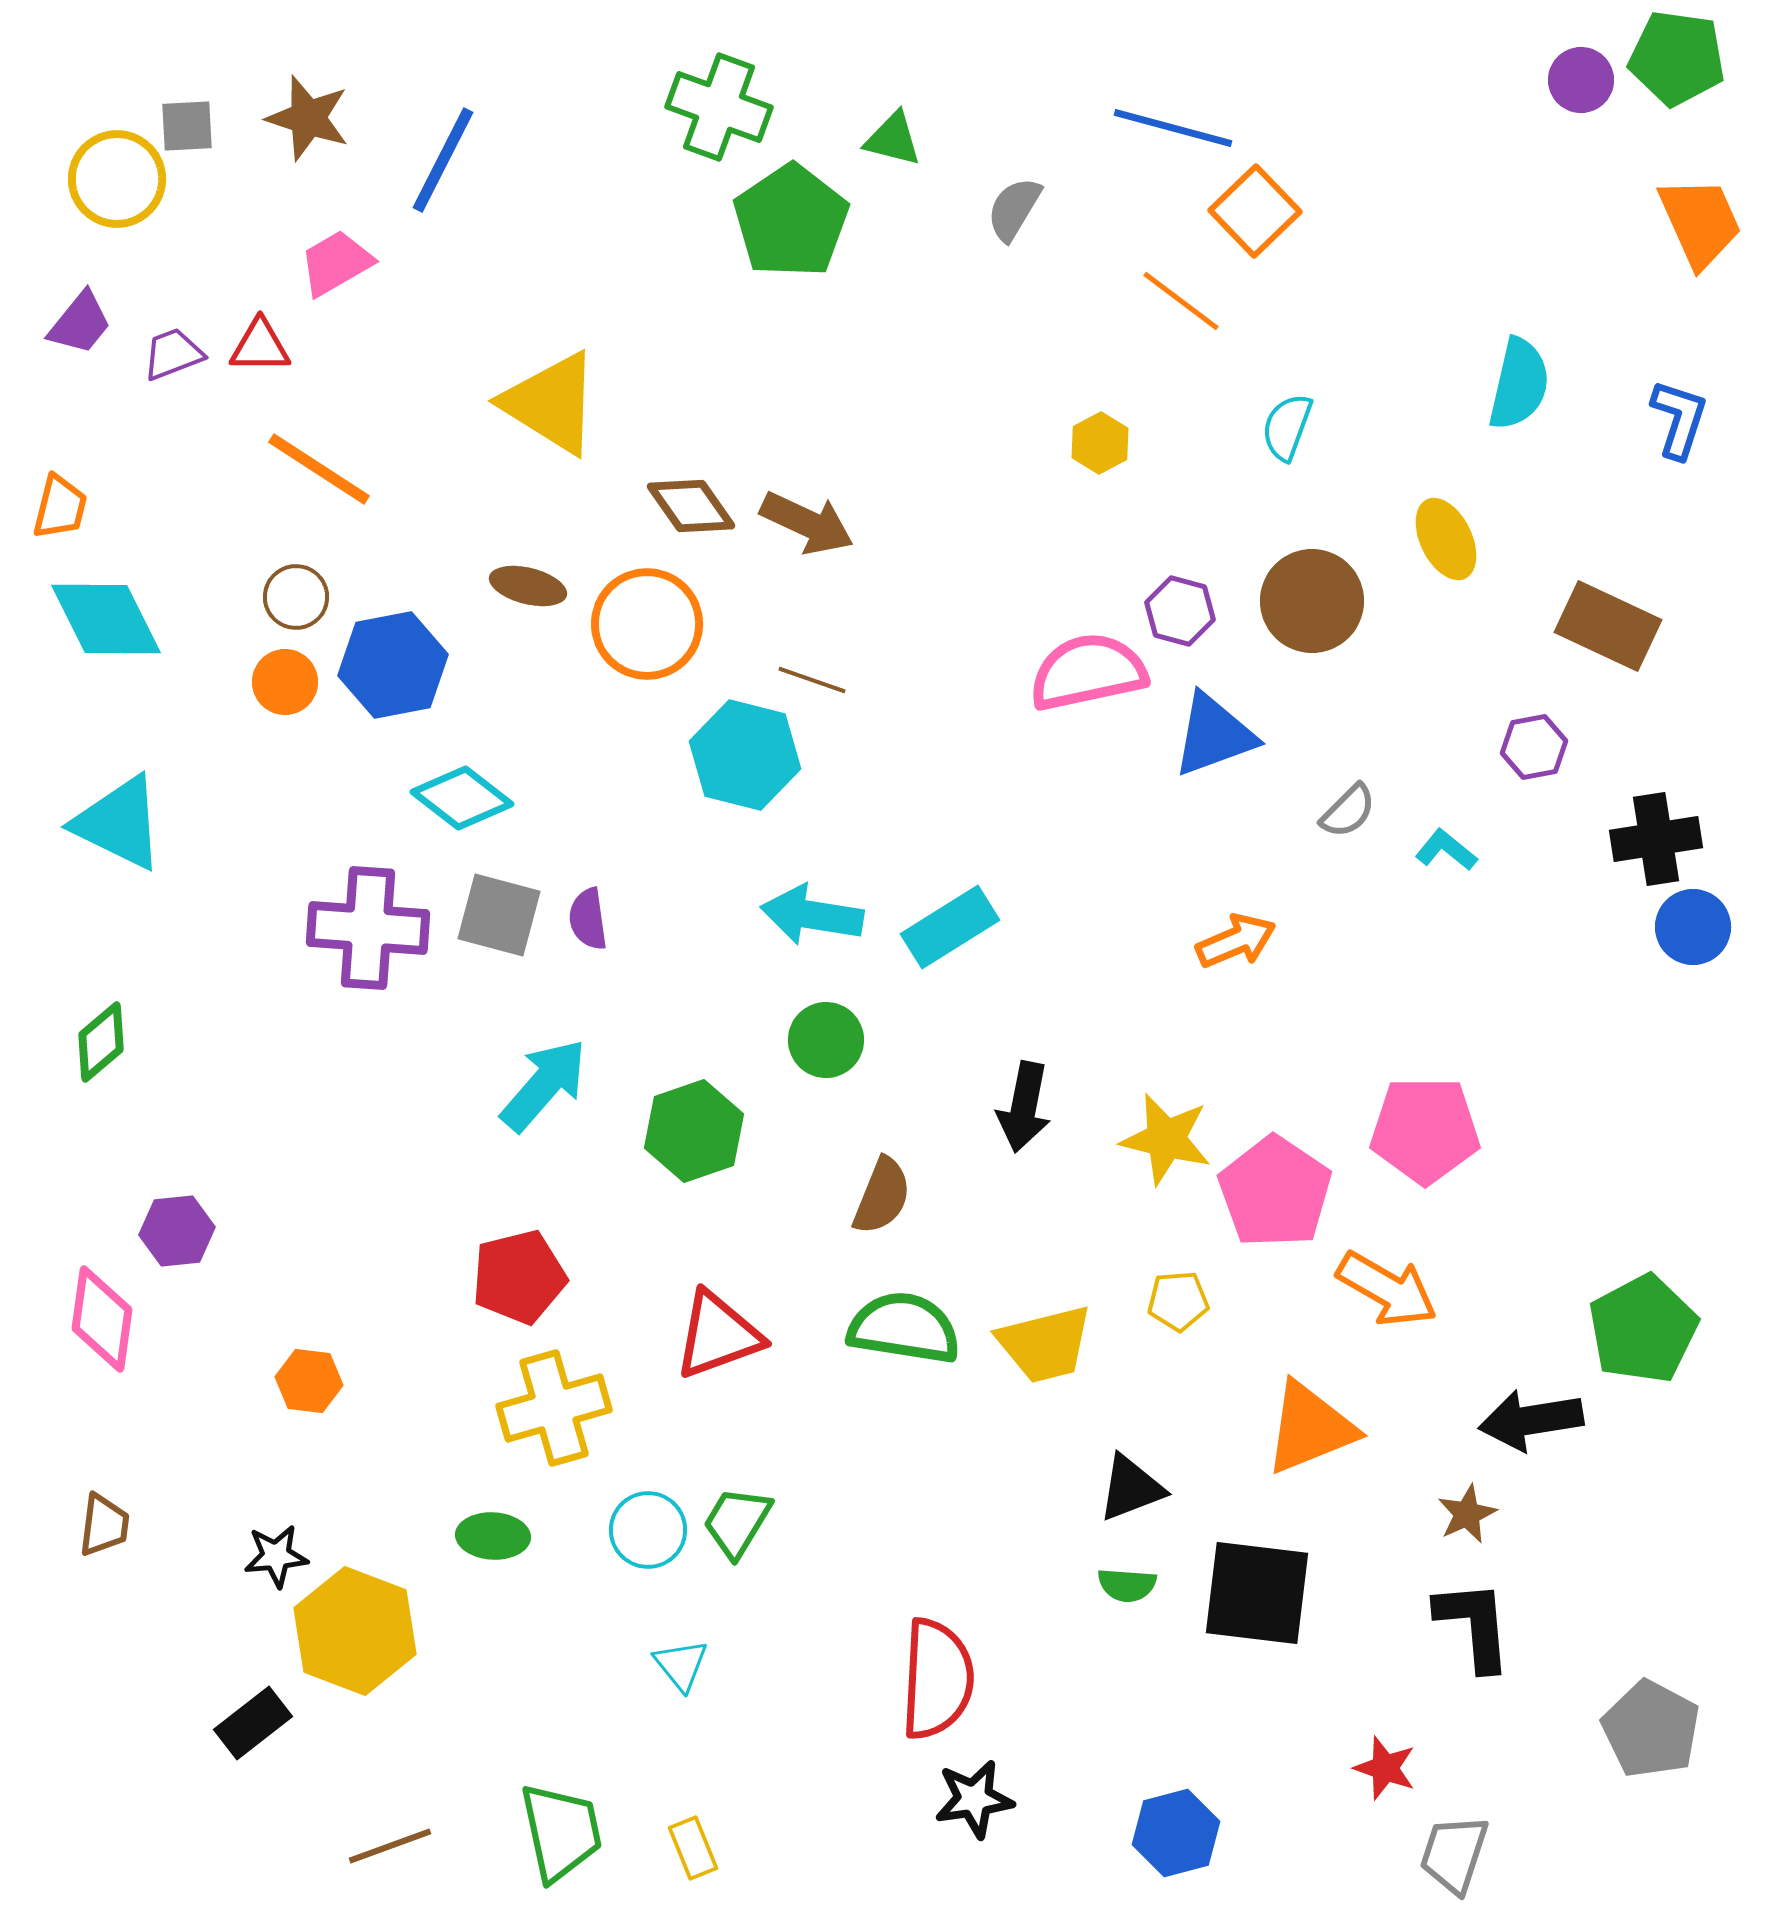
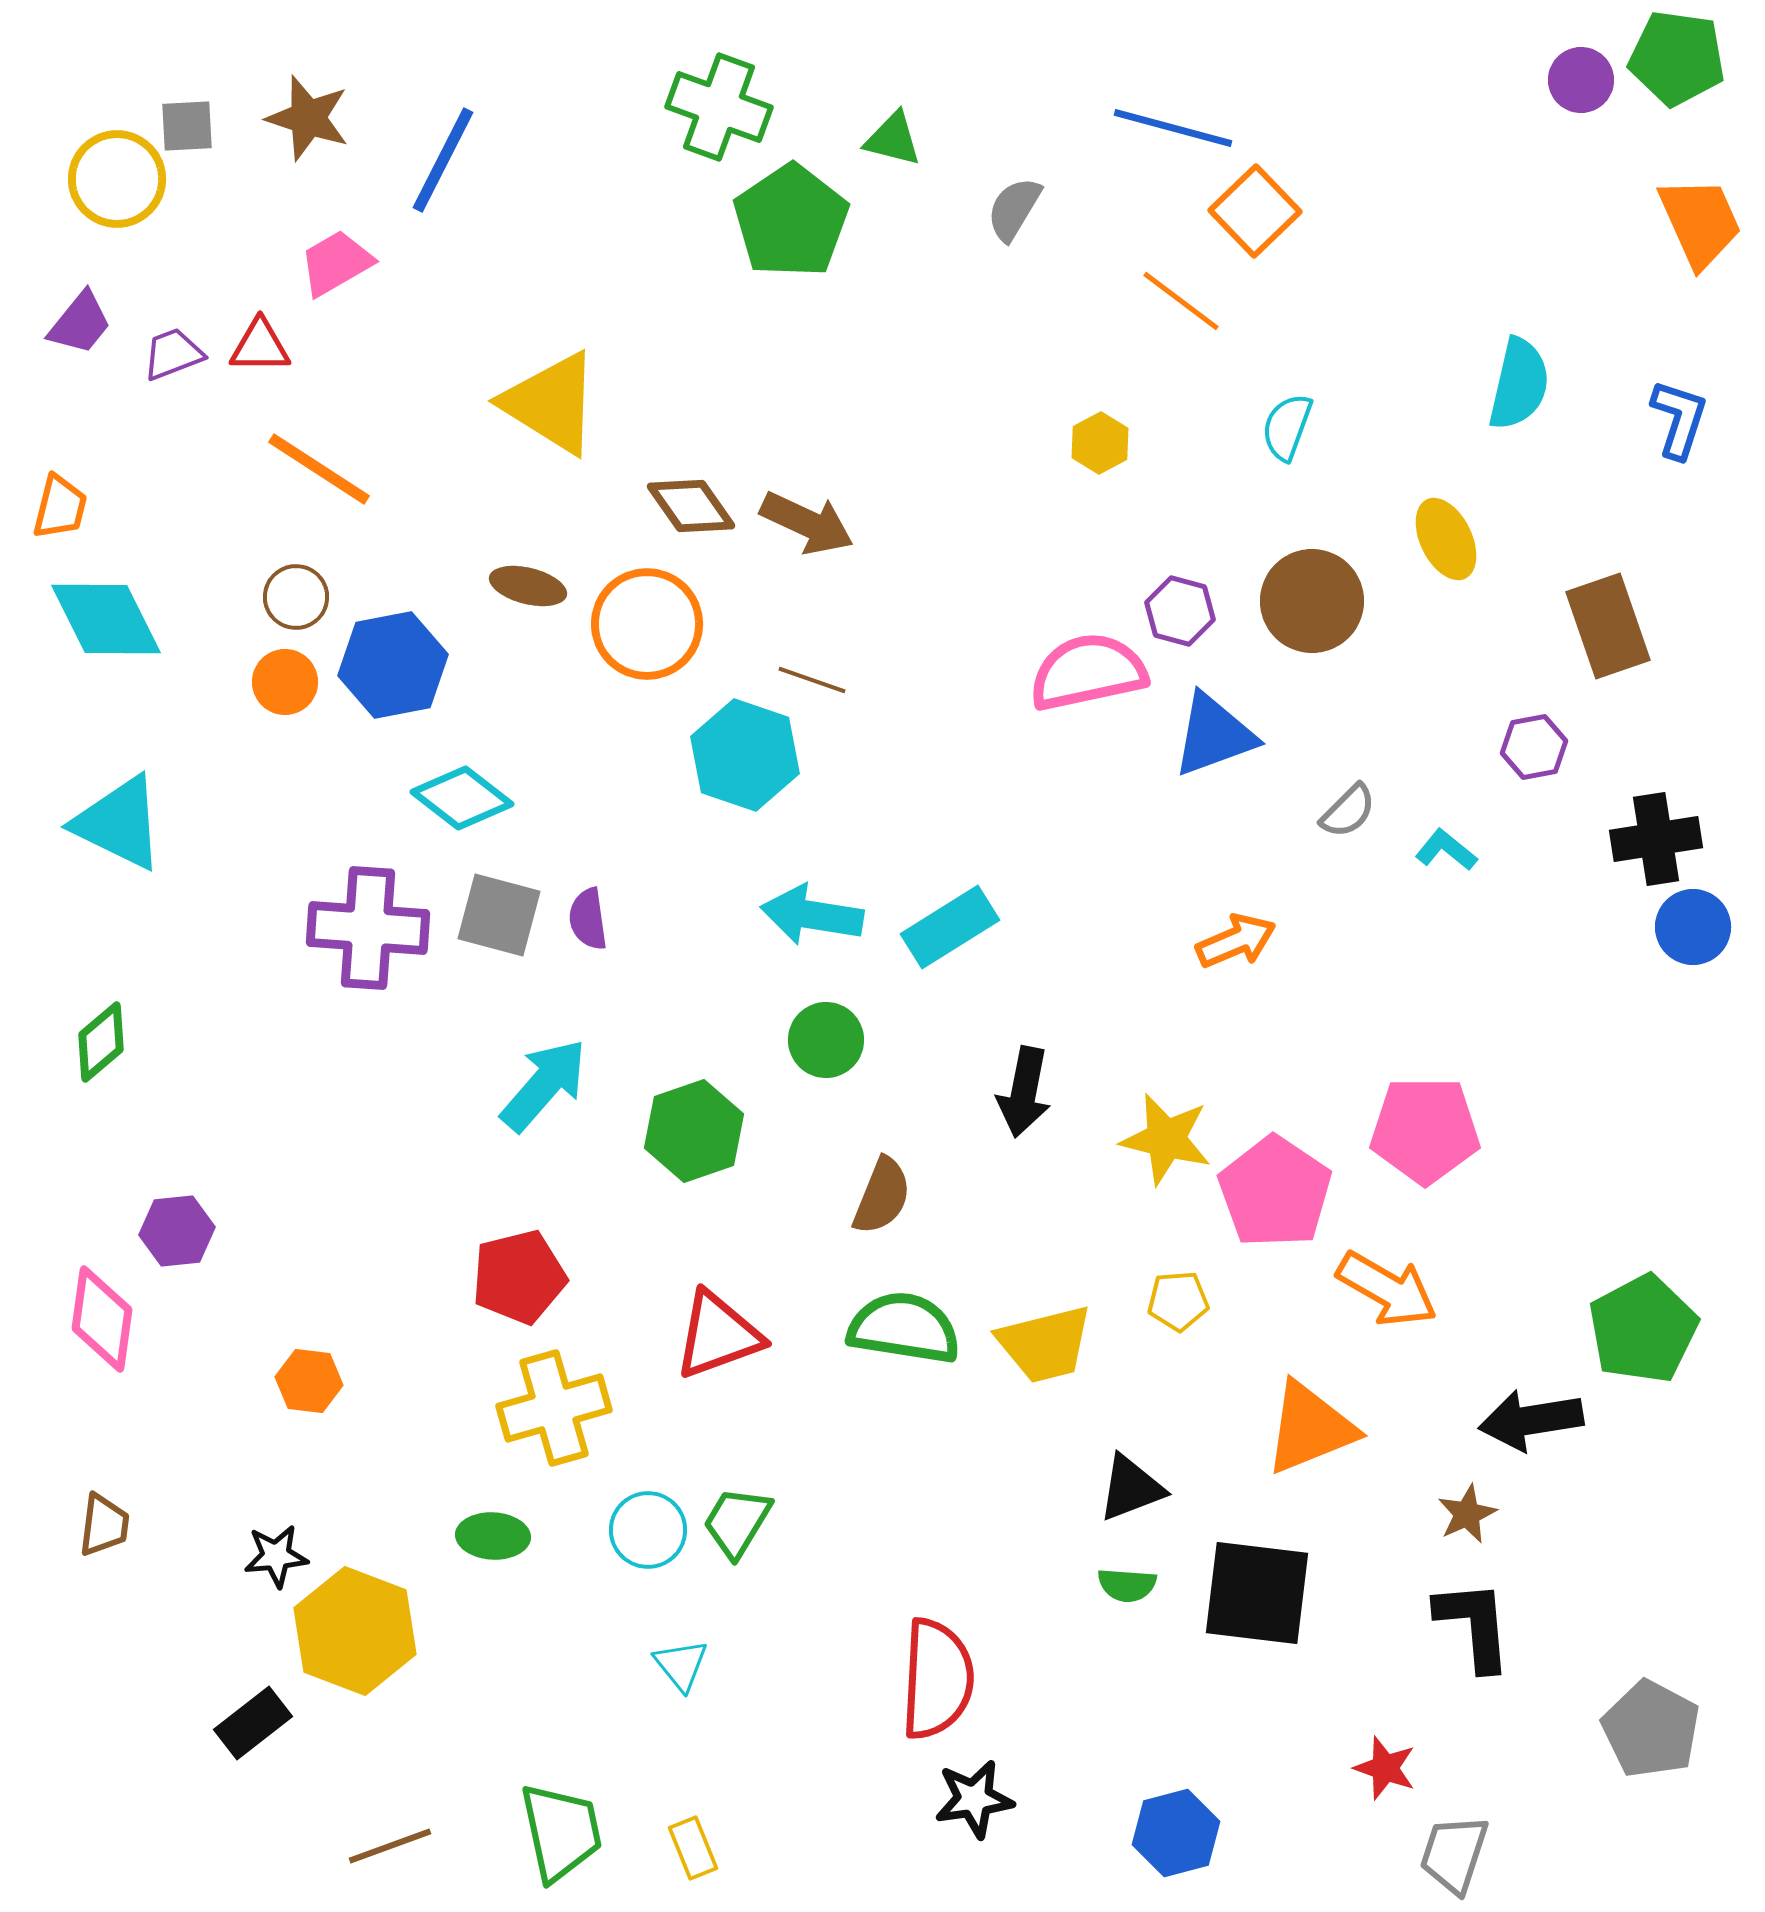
brown rectangle at (1608, 626): rotated 46 degrees clockwise
cyan hexagon at (745, 755): rotated 5 degrees clockwise
black arrow at (1024, 1107): moved 15 px up
